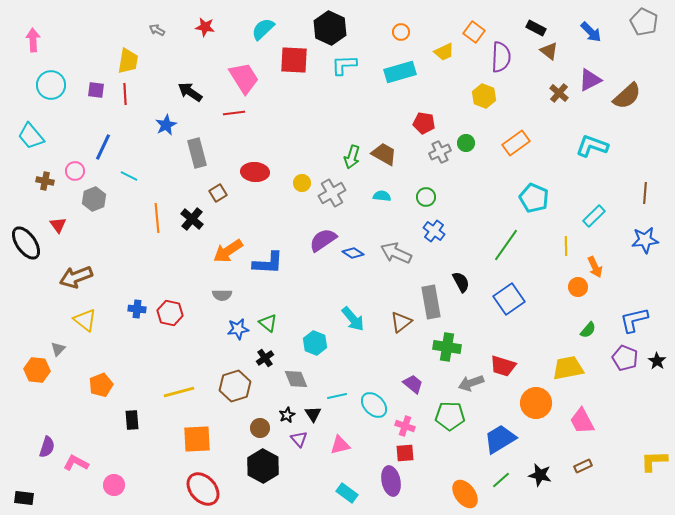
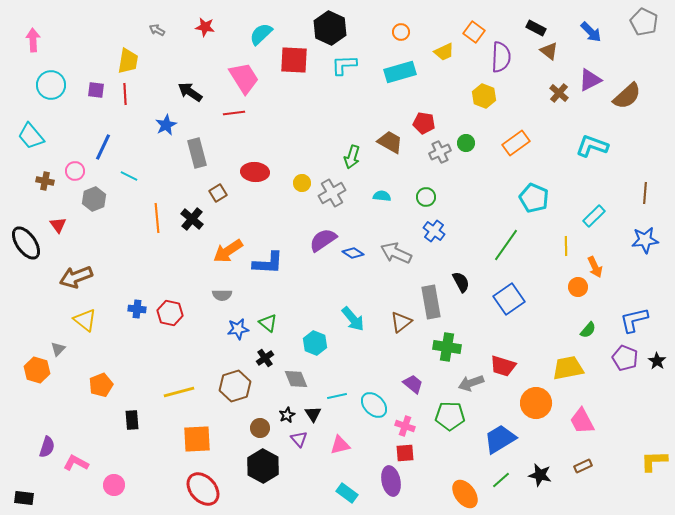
cyan semicircle at (263, 29): moved 2 px left, 5 px down
brown trapezoid at (384, 154): moved 6 px right, 12 px up
orange hexagon at (37, 370): rotated 10 degrees clockwise
